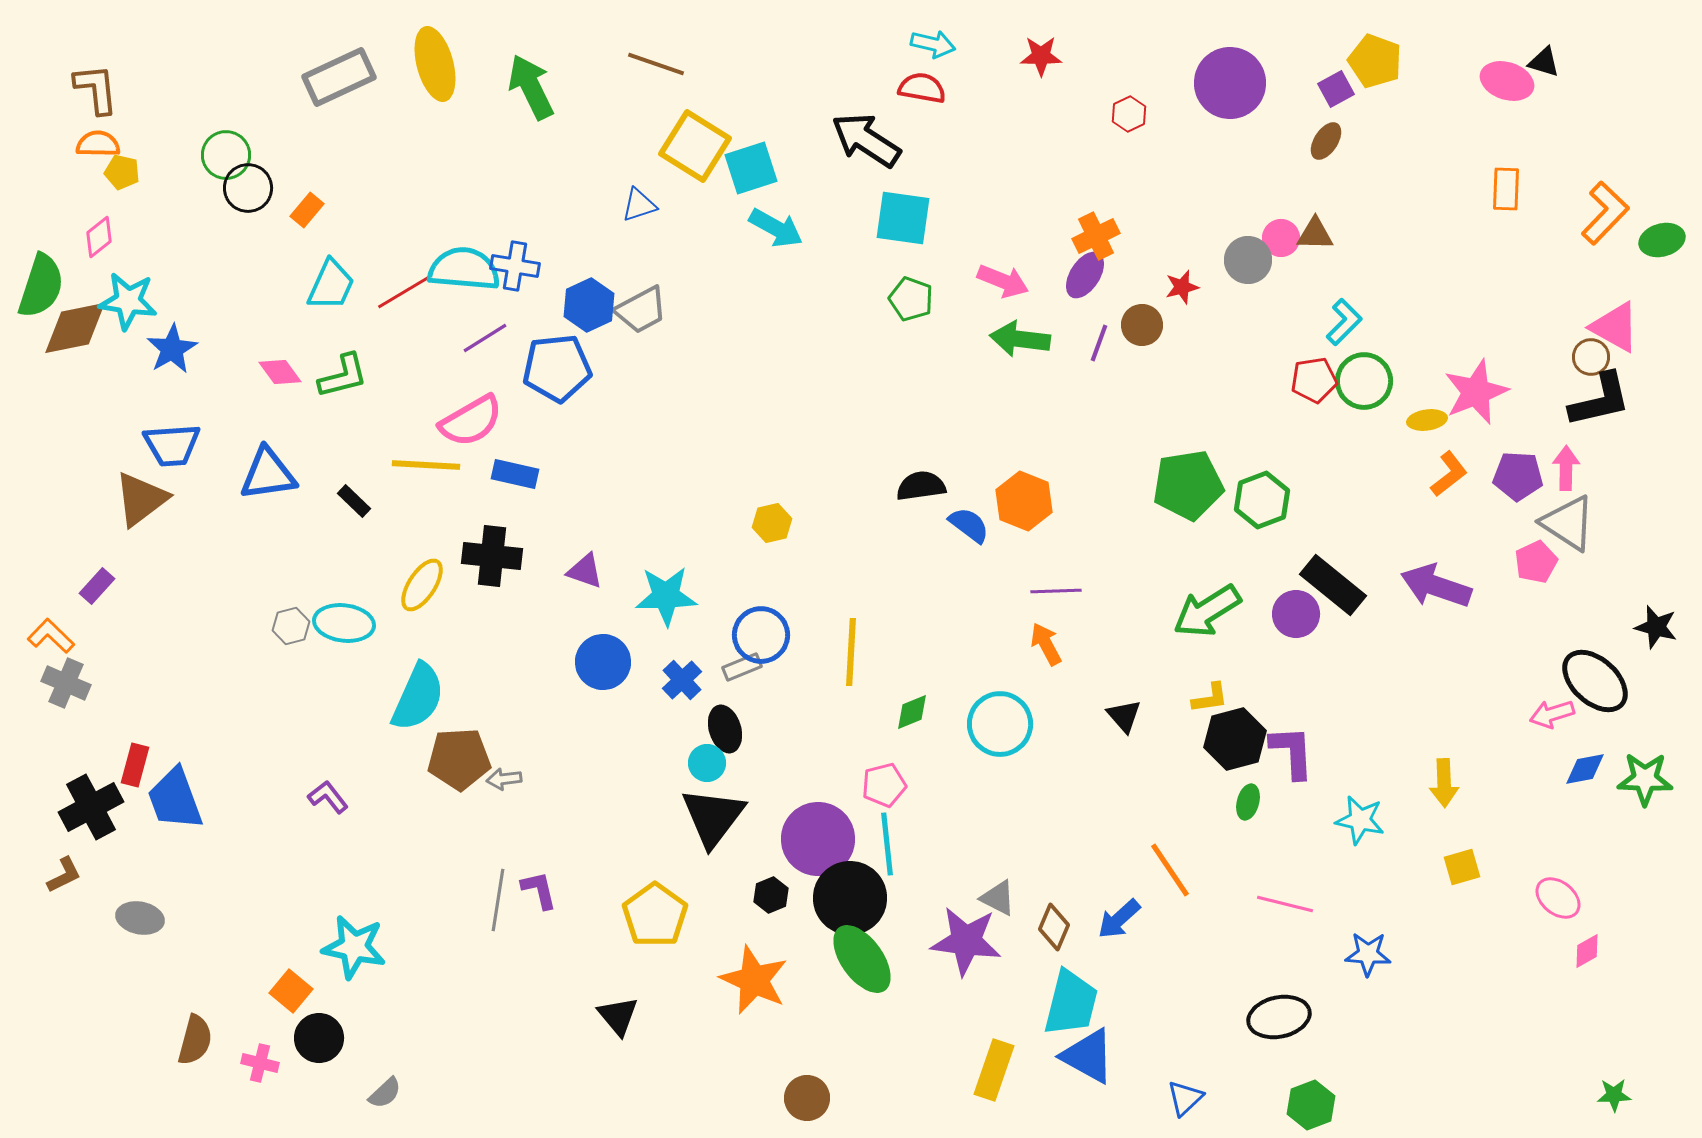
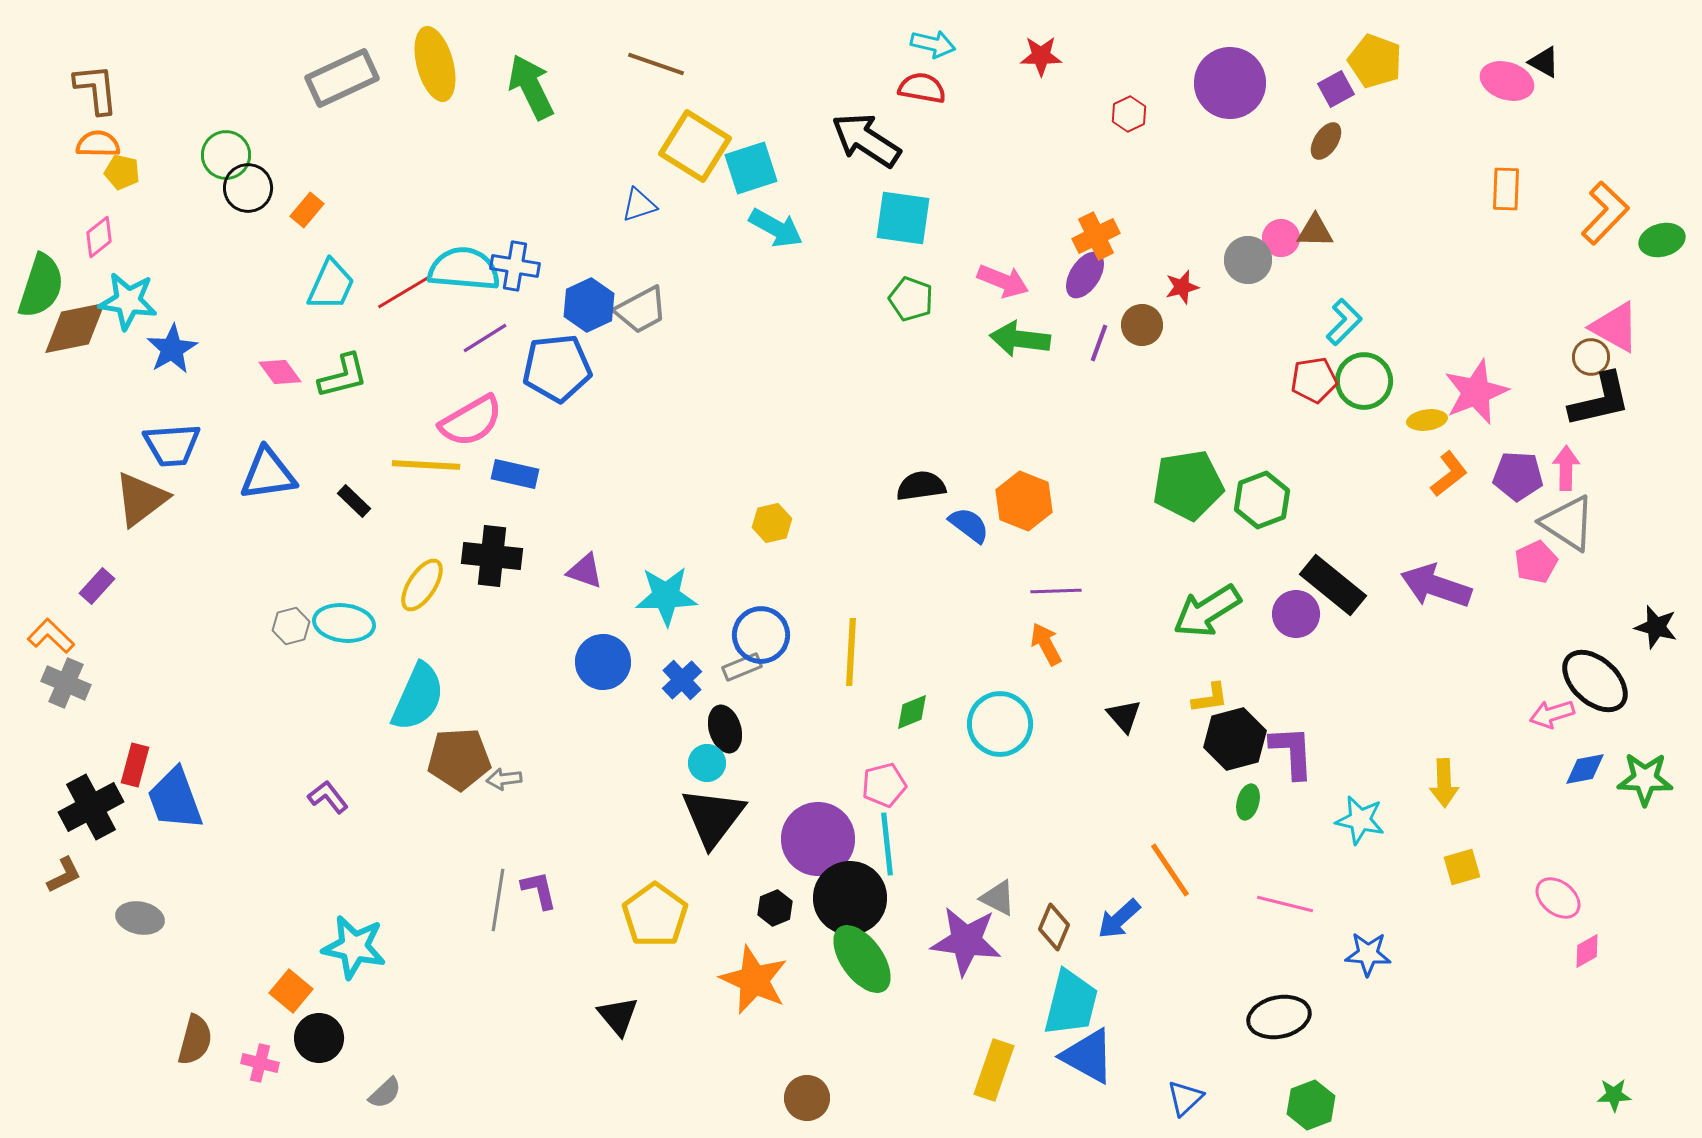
black triangle at (1544, 62): rotated 12 degrees clockwise
gray rectangle at (339, 77): moved 3 px right, 1 px down
brown triangle at (1315, 234): moved 3 px up
black hexagon at (771, 895): moved 4 px right, 13 px down
